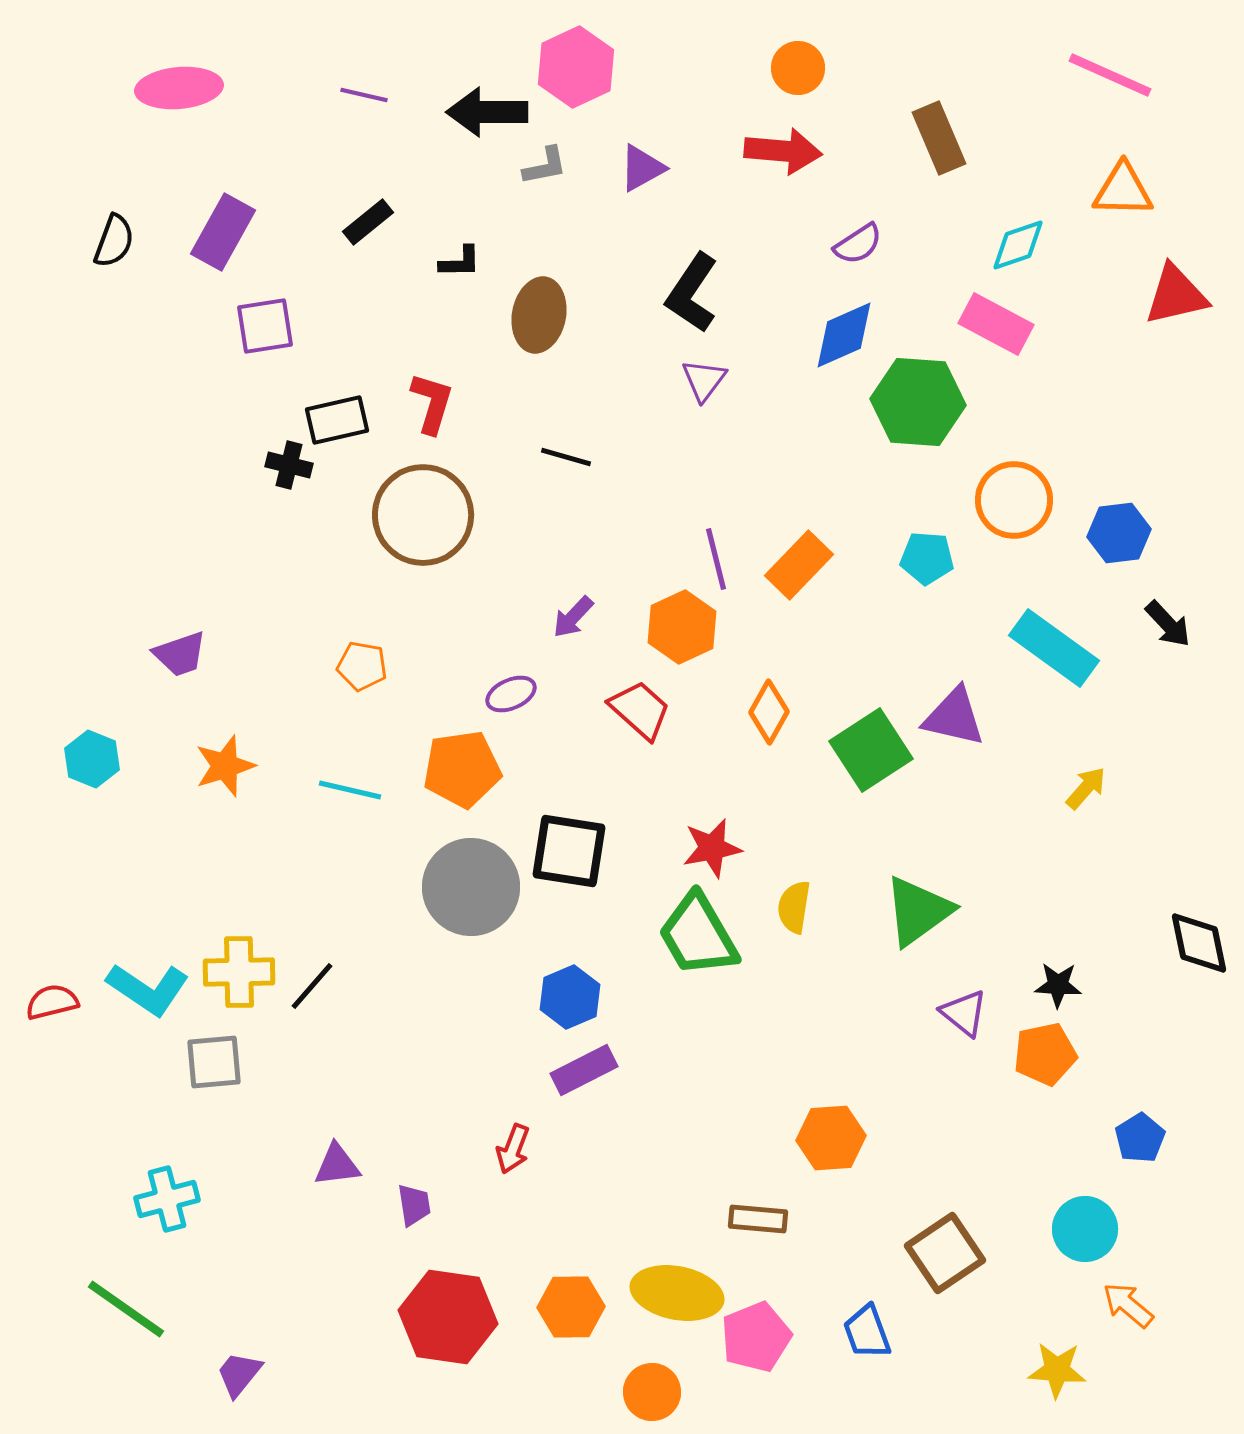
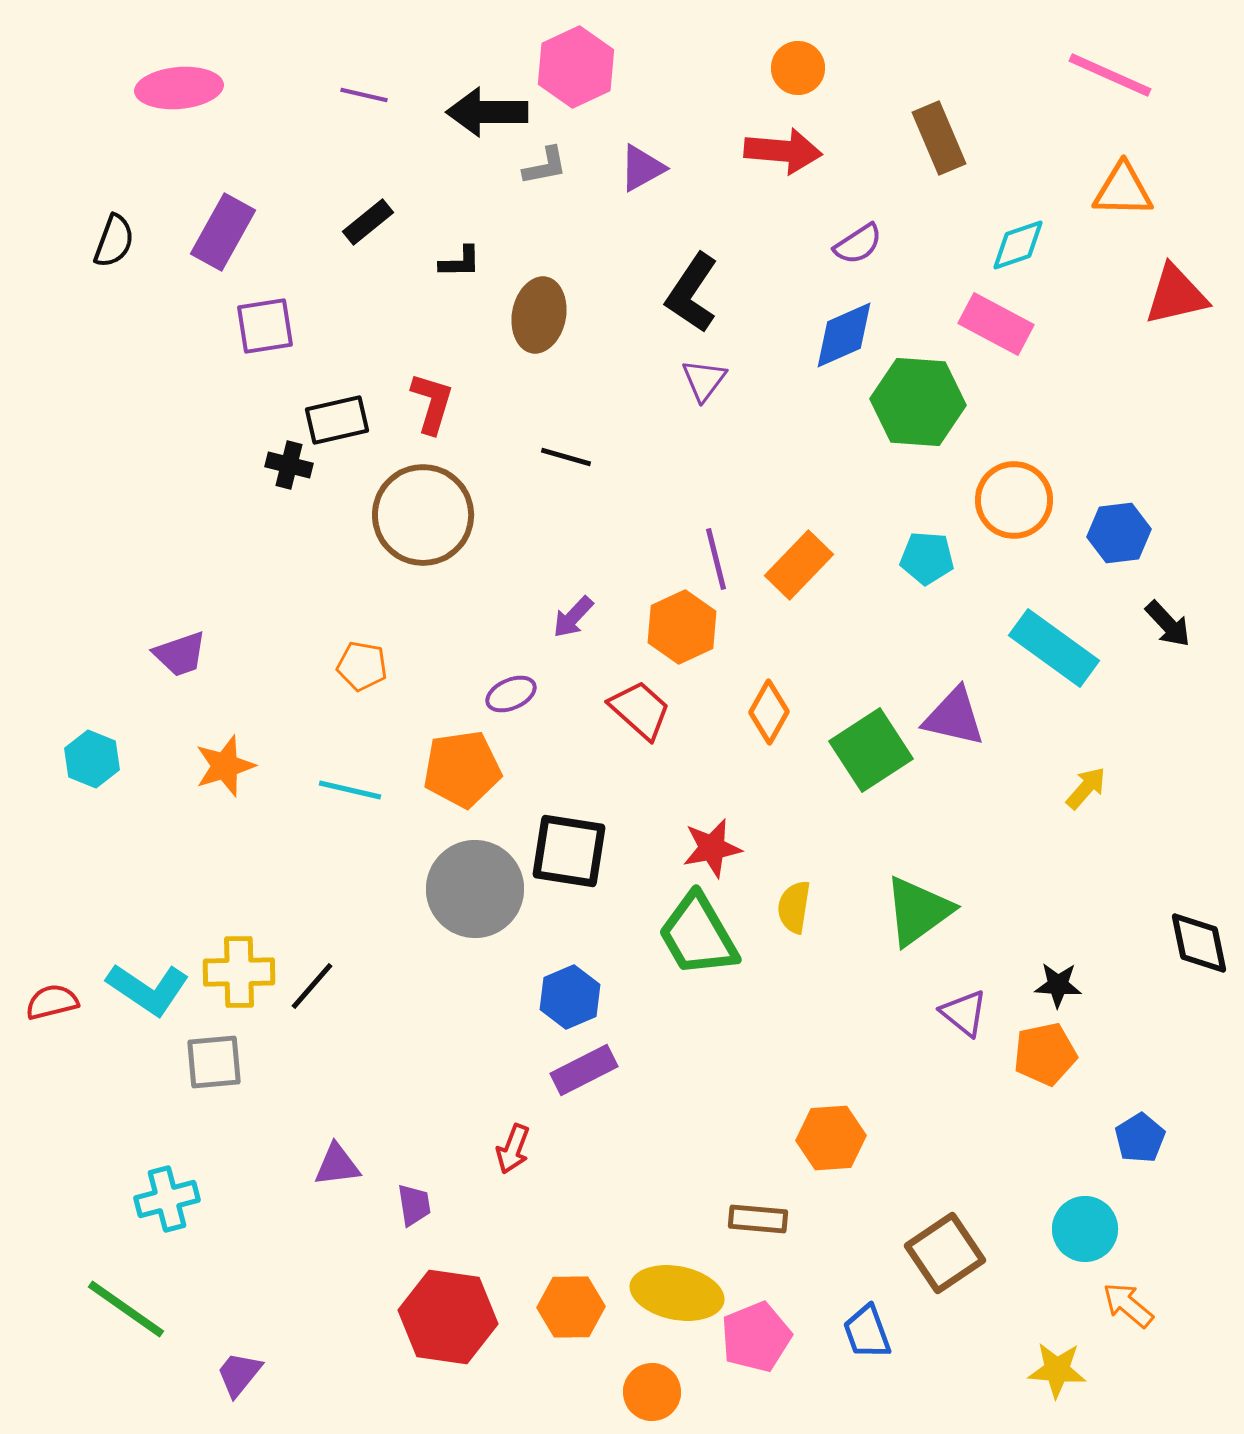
gray circle at (471, 887): moved 4 px right, 2 px down
